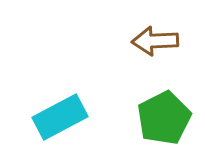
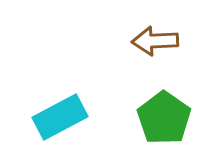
green pentagon: rotated 10 degrees counterclockwise
